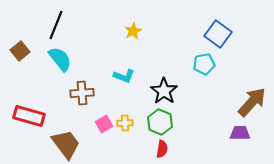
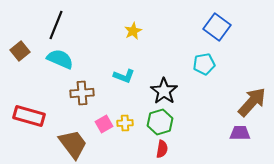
blue square: moved 1 px left, 7 px up
cyan semicircle: rotated 28 degrees counterclockwise
green hexagon: rotated 20 degrees clockwise
brown trapezoid: moved 7 px right
